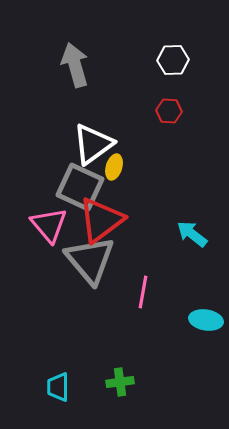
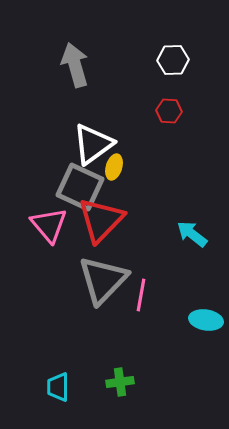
red triangle: rotated 9 degrees counterclockwise
gray triangle: moved 13 px right, 20 px down; rotated 24 degrees clockwise
pink line: moved 2 px left, 3 px down
